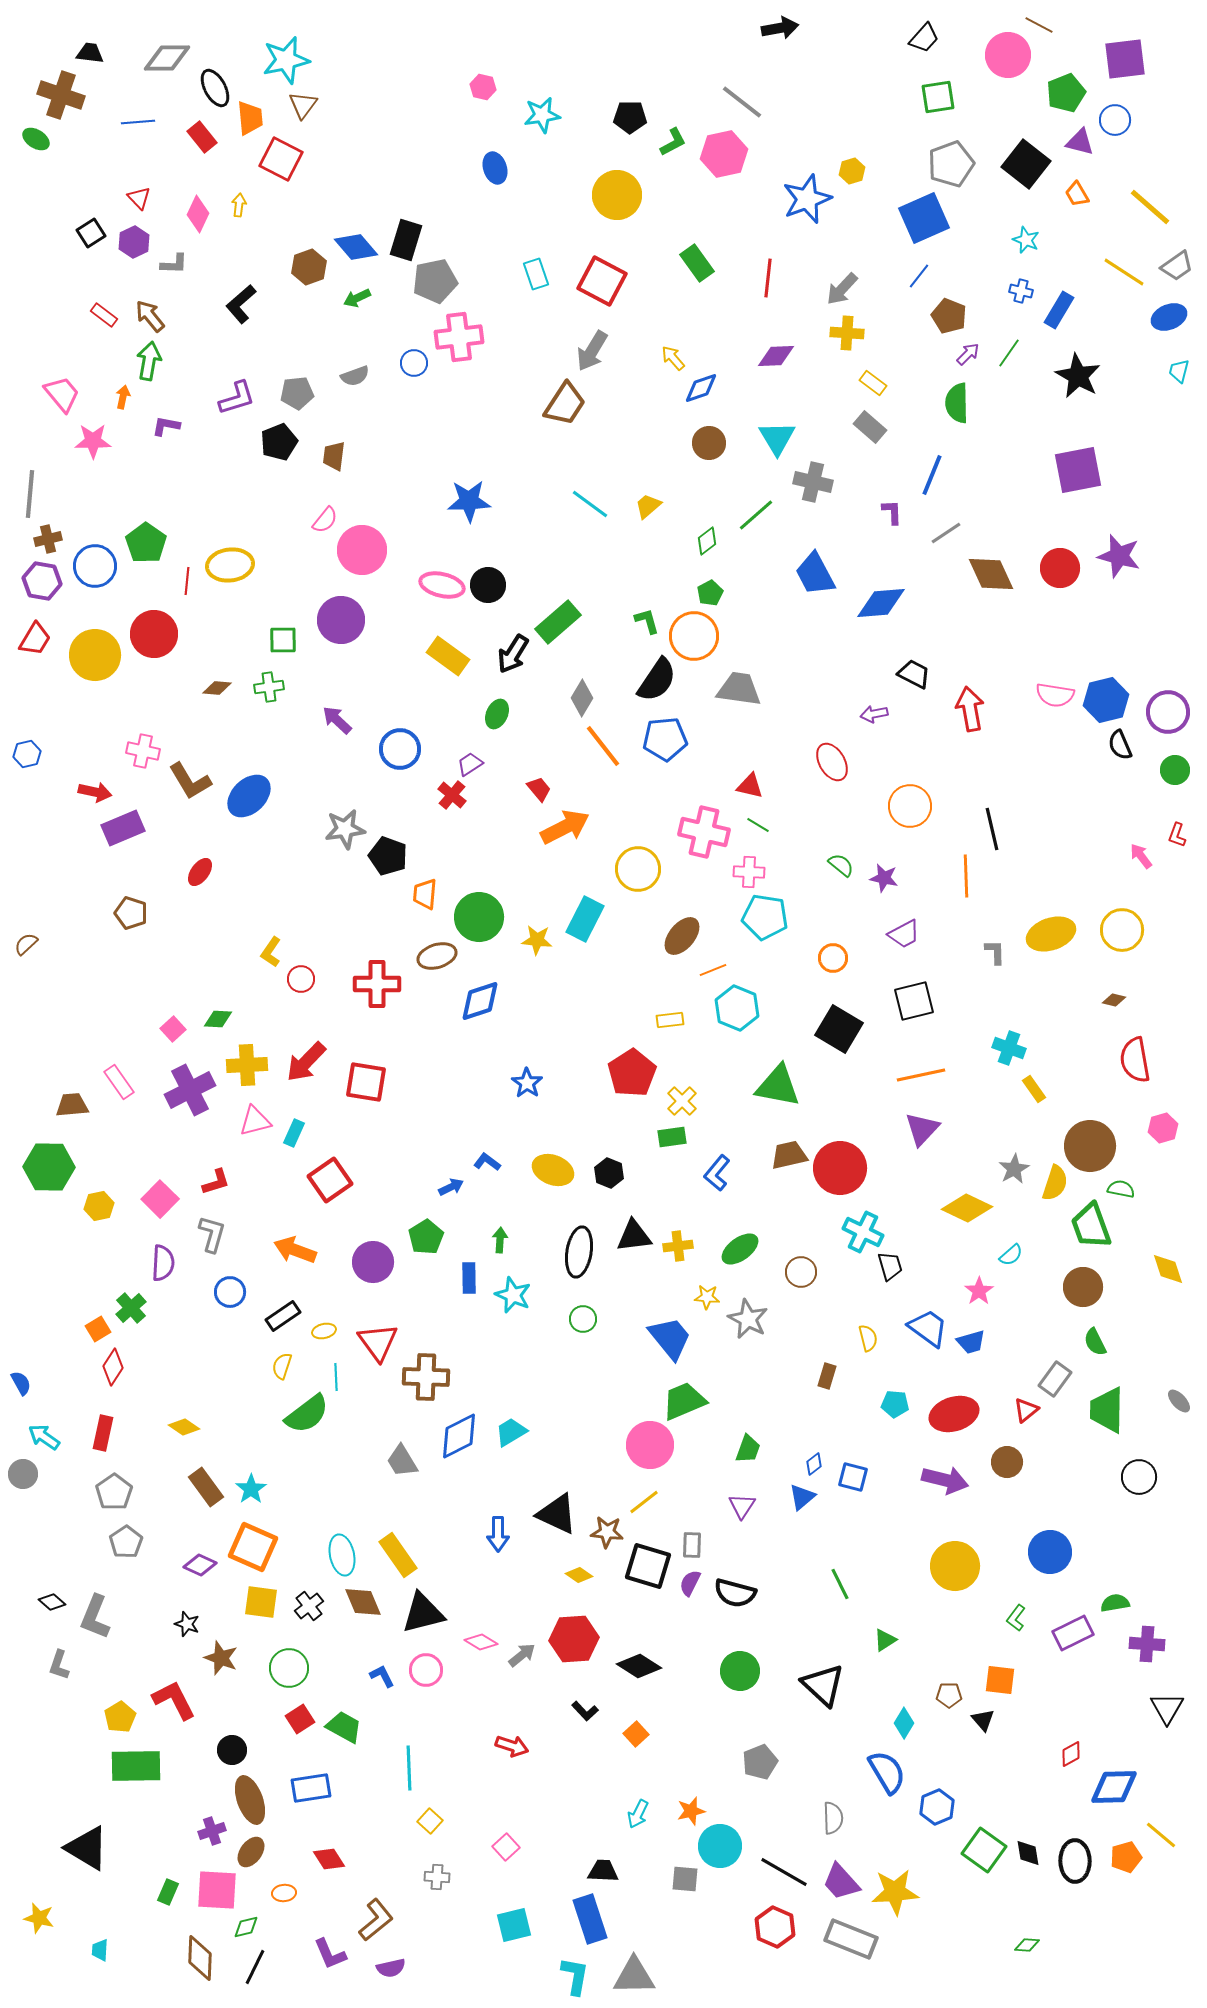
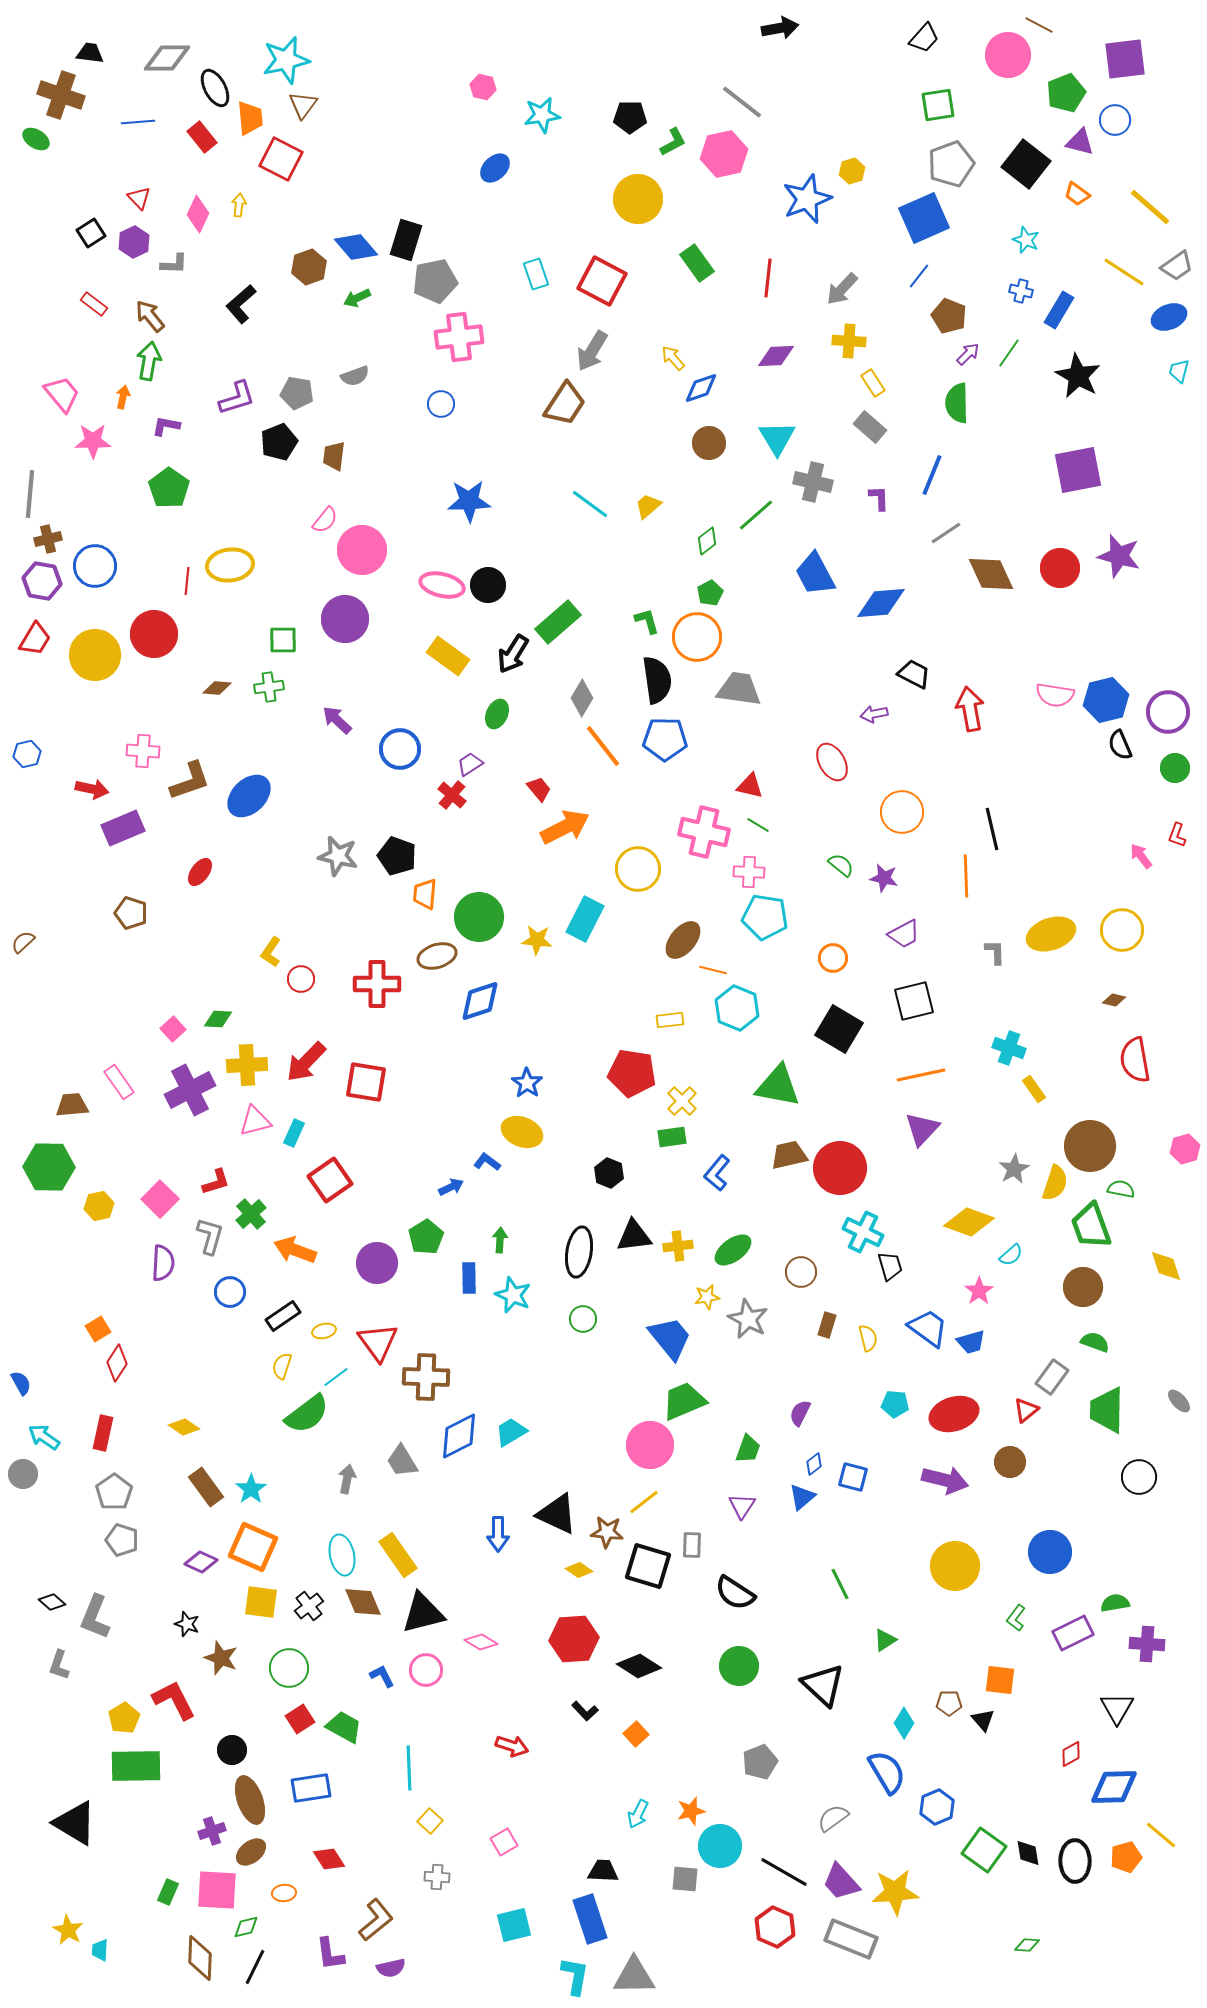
green square at (938, 97): moved 8 px down
blue ellipse at (495, 168): rotated 64 degrees clockwise
orange trapezoid at (1077, 194): rotated 24 degrees counterclockwise
yellow circle at (617, 195): moved 21 px right, 4 px down
red rectangle at (104, 315): moved 10 px left, 11 px up
yellow cross at (847, 333): moved 2 px right, 8 px down
blue circle at (414, 363): moved 27 px right, 41 px down
yellow rectangle at (873, 383): rotated 20 degrees clockwise
gray pentagon at (297, 393): rotated 16 degrees clockwise
purple L-shape at (892, 512): moved 13 px left, 14 px up
green pentagon at (146, 543): moved 23 px right, 55 px up
purple circle at (341, 620): moved 4 px right, 1 px up
orange circle at (694, 636): moved 3 px right, 1 px down
black semicircle at (657, 680): rotated 42 degrees counterclockwise
blue pentagon at (665, 739): rotated 6 degrees clockwise
pink cross at (143, 751): rotated 8 degrees counterclockwise
green circle at (1175, 770): moved 2 px up
brown L-shape at (190, 781): rotated 78 degrees counterclockwise
red arrow at (95, 792): moved 3 px left, 3 px up
orange circle at (910, 806): moved 8 px left, 6 px down
gray star at (345, 829): moved 7 px left, 27 px down; rotated 21 degrees clockwise
black pentagon at (388, 856): moved 9 px right
brown ellipse at (682, 936): moved 1 px right, 4 px down
brown semicircle at (26, 944): moved 3 px left, 2 px up
orange line at (713, 970): rotated 36 degrees clockwise
red pentagon at (632, 1073): rotated 30 degrees counterclockwise
pink hexagon at (1163, 1128): moved 22 px right, 21 px down
yellow ellipse at (553, 1170): moved 31 px left, 38 px up
yellow diamond at (967, 1208): moved 2 px right, 14 px down; rotated 6 degrees counterclockwise
gray L-shape at (212, 1234): moved 2 px left, 2 px down
green ellipse at (740, 1249): moved 7 px left, 1 px down
purple circle at (373, 1262): moved 4 px right, 1 px down
yellow diamond at (1168, 1269): moved 2 px left, 3 px up
yellow star at (707, 1297): rotated 15 degrees counterclockwise
green cross at (131, 1308): moved 120 px right, 94 px up
green semicircle at (1095, 1342): rotated 136 degrees clockwise
red diamond at (113, 1367): moved 4 px right, 4 px up
brown rectangle at (827, 1376): moved 51 px up
cyan line at (336, 1377): rotated 56 degrees clockwise
gray rectangle at (1055, 1379): moved 3 px left, 2 px up
brown circle at (1007, 1462): moved 3 px right
gray pentagon at (126, 1542): moved 4 px left, 2 px up; rotated 20 degrees counterclockwise
purple diamond at (200, 1565): moved 1 px right, 3 px up
yellow diamond at (579, 1575): moved 5 px up
purple semicircle at (690, 1583): moved 110 px right, 170 px up
black semicircle at (735, 1593): rotated 18 degrees clockwise
gray arrow at (522, 1655): moved 175 px left, 176 px up; rotated 40 degrees counterclockwise
green circle at (740, 1671): moved 1 px left, 5 px up
brown pentagon at (949, 1695): moved 8 px down
black triangle at (1167, 1708): moved 50 px left
yellow pentagon at (120, 1717): moved 4 px right, 1 px down
gray semicircle at (833, 1818): rotated 124 degrees counterclockwise
pink square at (506, 1847): moved 2 px left, 5 px up; rotated 12 degrees clockwise
black triangle at (87, 1848): moved 12 px left, 25 px up
brown ellipse at (251, 1852): rotated 16 degrees clockwise
yellow star at (39, 1918): moved 29 px right, 12 px down; rotated 16 degrees clockwise
purple L-shape at (330, 1954): rotated 15 degrees clockwise
